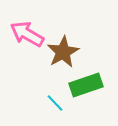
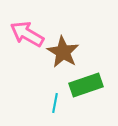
brown star: rotated 12 degrees counterclockwise
cyan line: rotated 54 degrees clockwise
